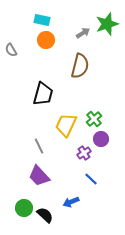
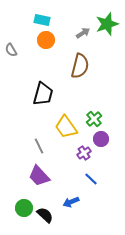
yellow trapezoid: moved 2 px down; rotated 60 degrees counterclockwise
